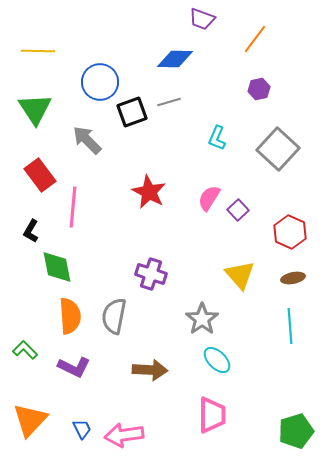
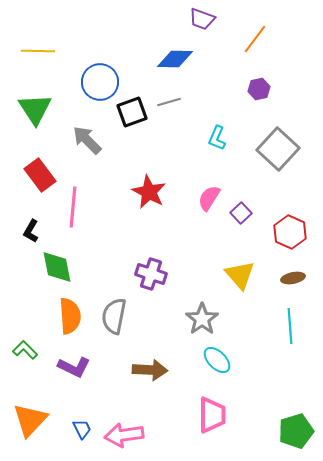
purple square: moved 3 px right, 3 px down
